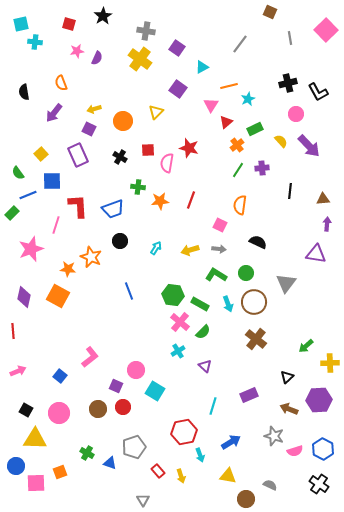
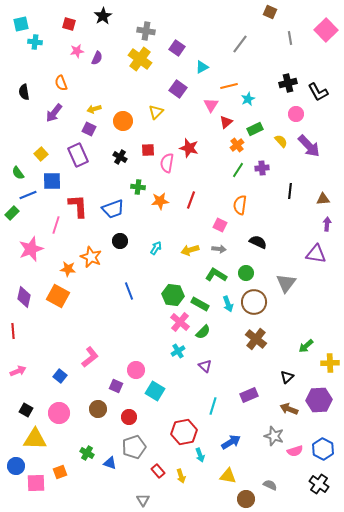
red circle at (123, 407): moved 6 px right, 10 px down
